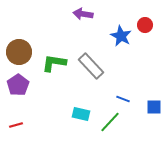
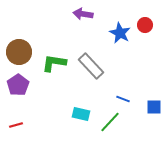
blue star: moved 1 px left, 3 px up
